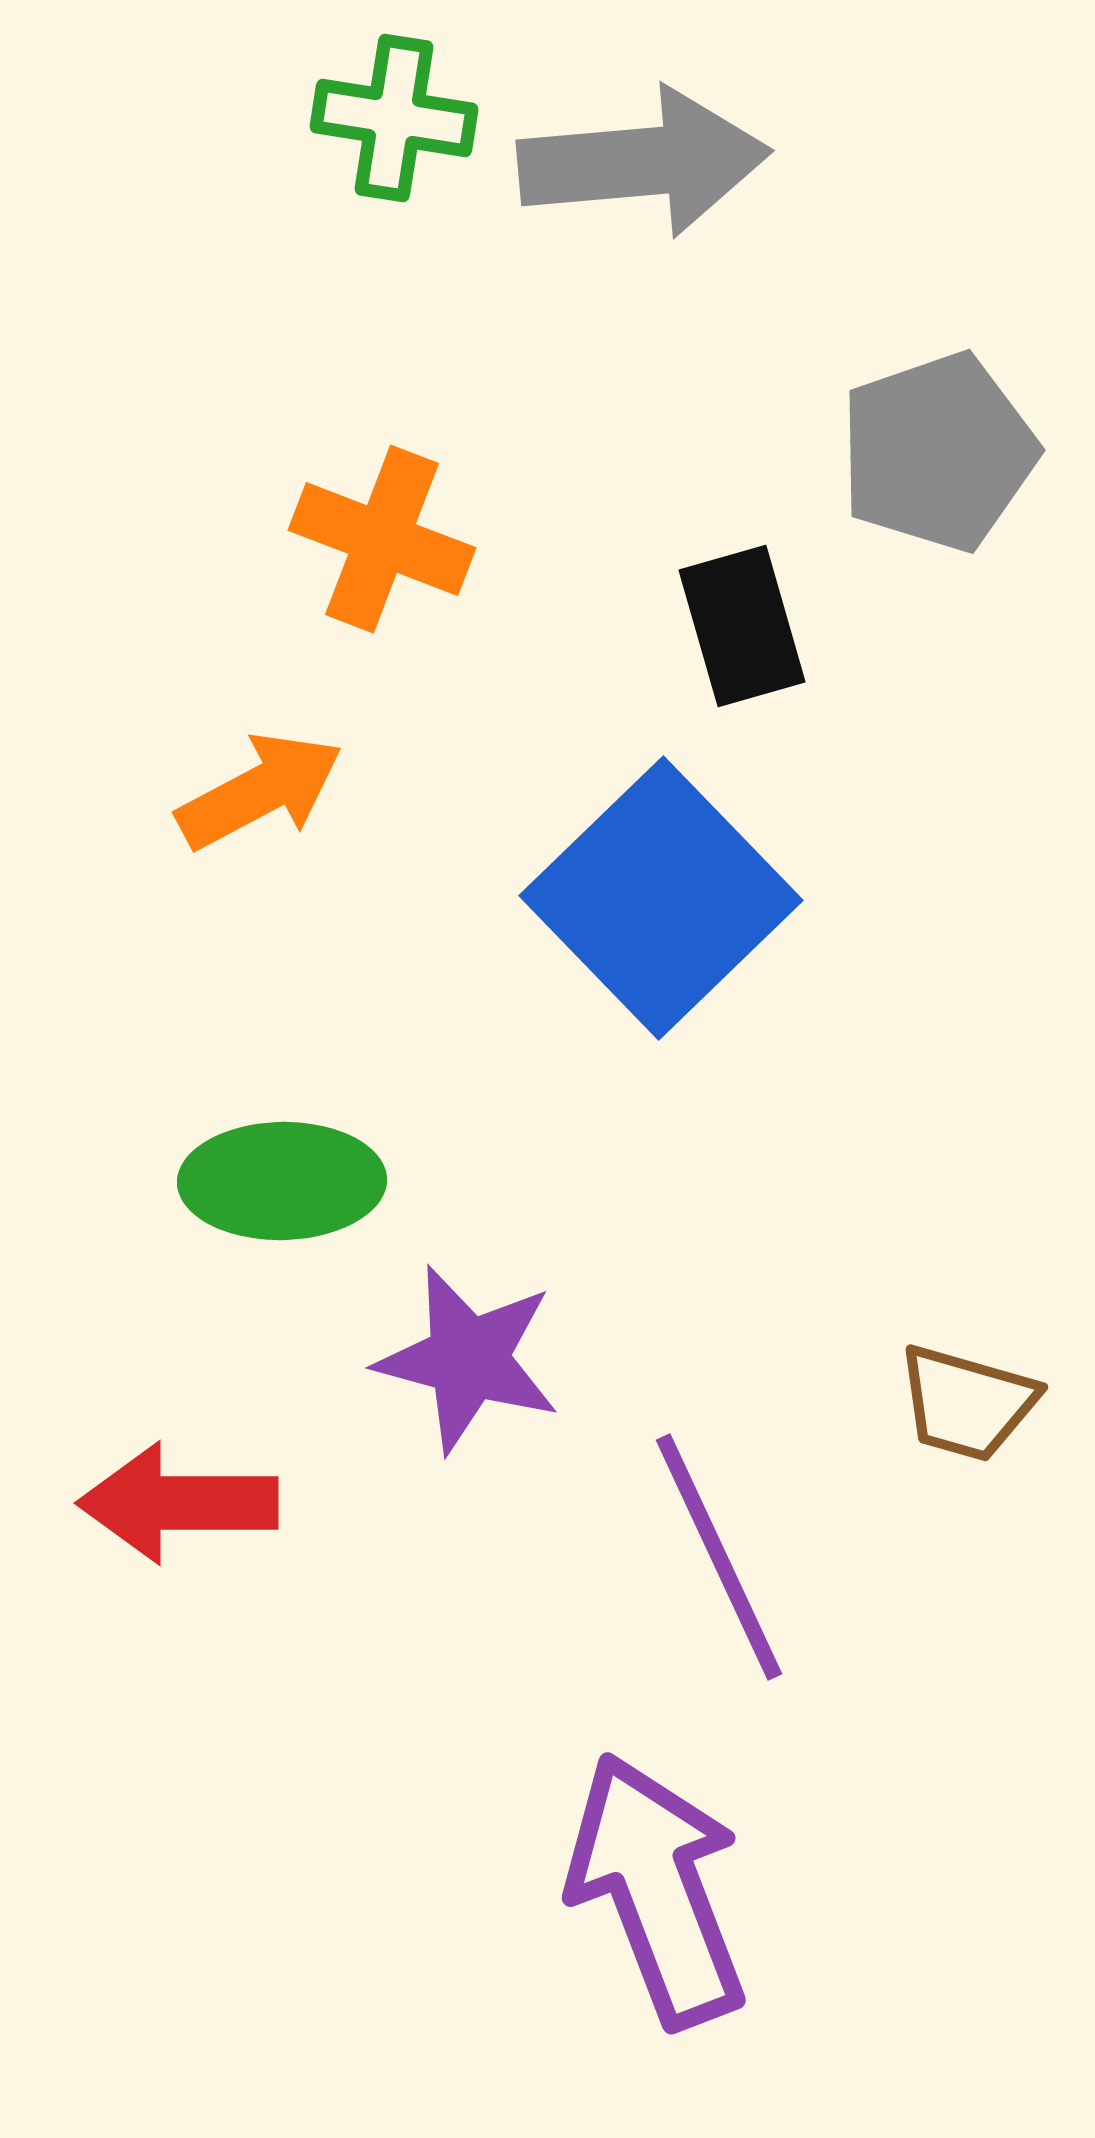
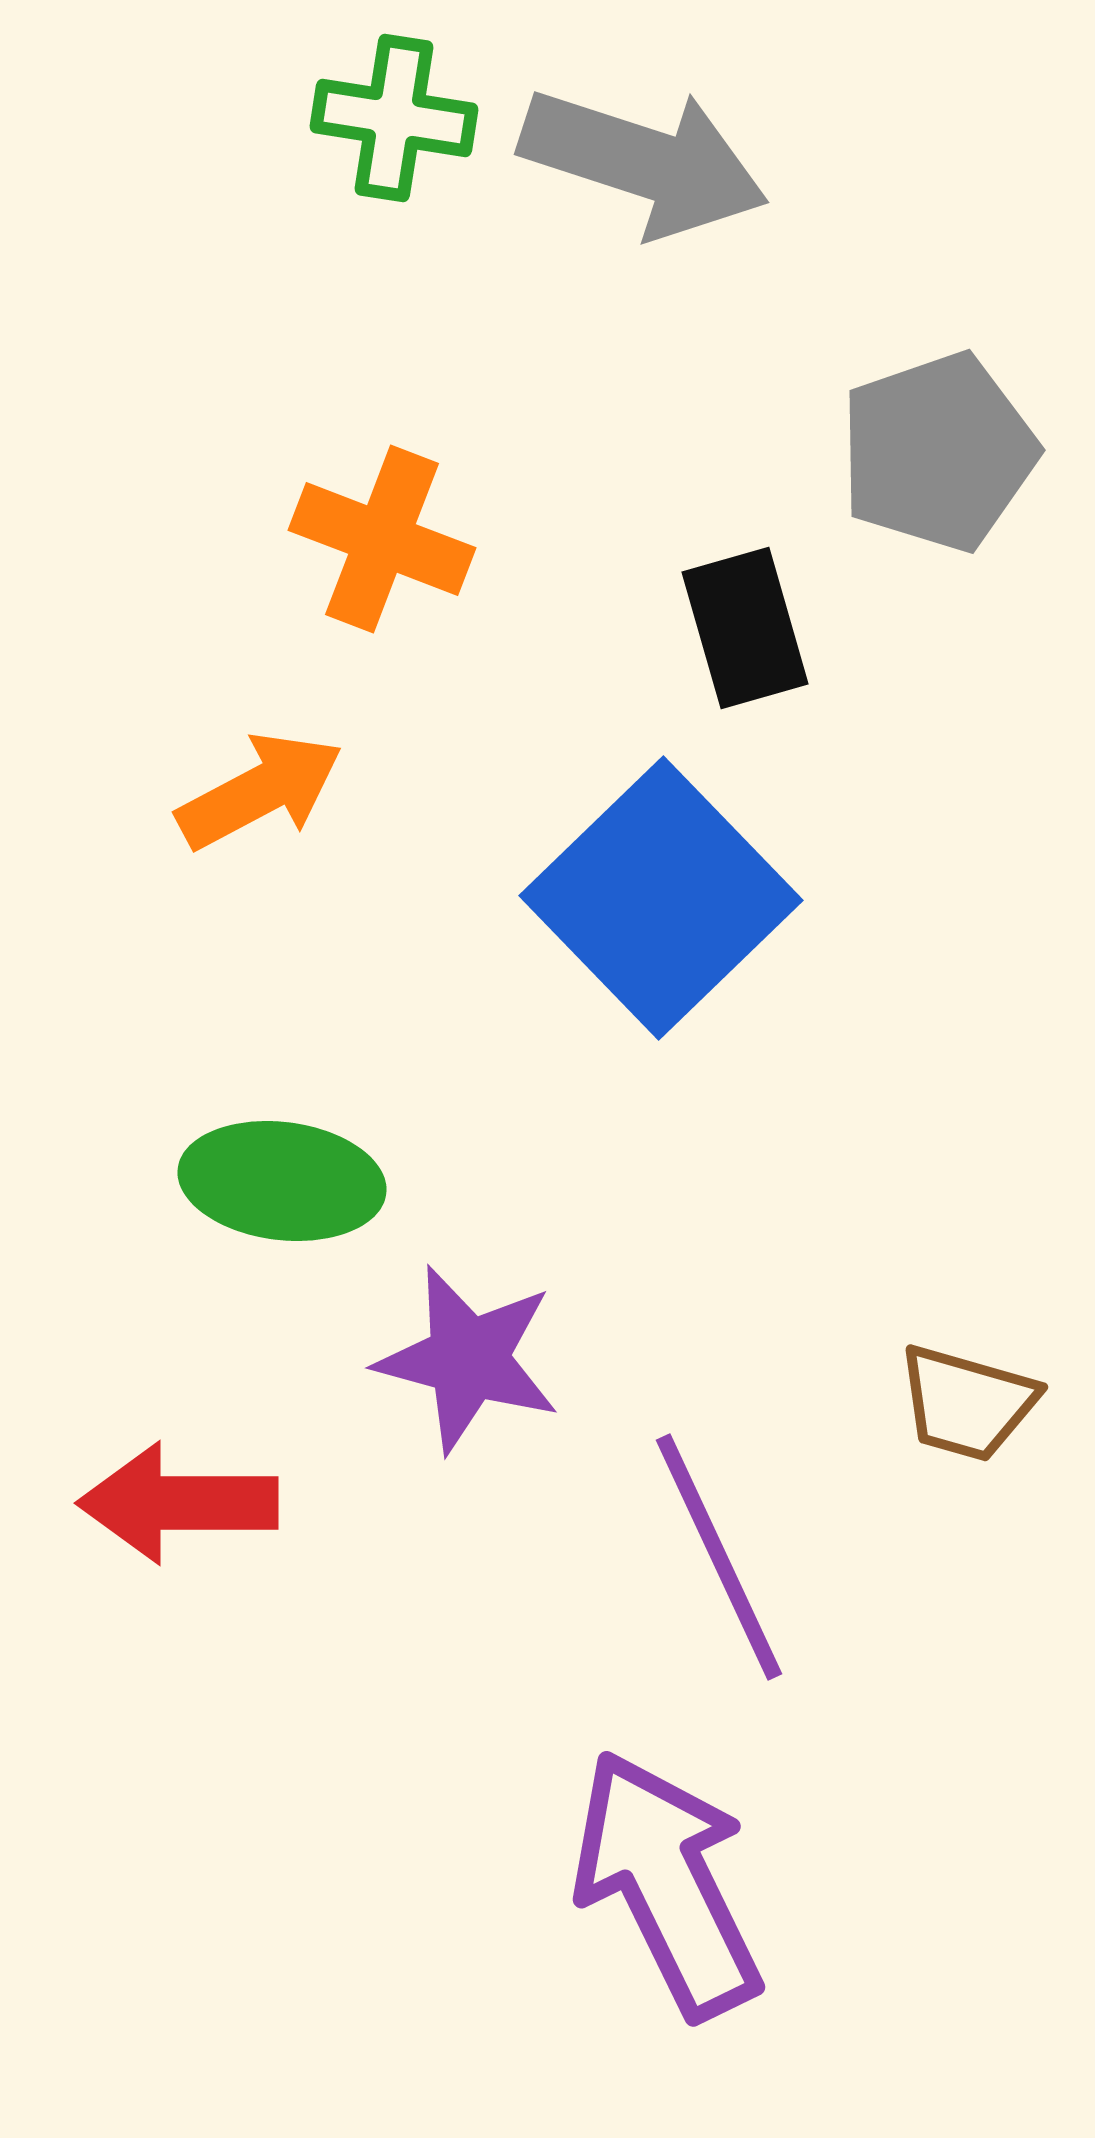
gray arrow: rotated 23 degrees clockwise
black rectangle: moved 3 px right, 2 px down
green ellipse: rotated 8 degrees clockwise
purple arrow: moved 10 px right, 6 px up; rotated 5 degrees counterclockwise
